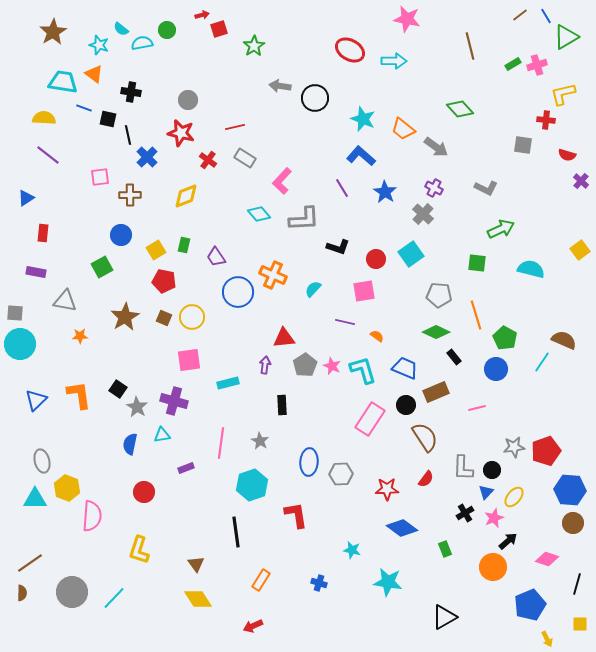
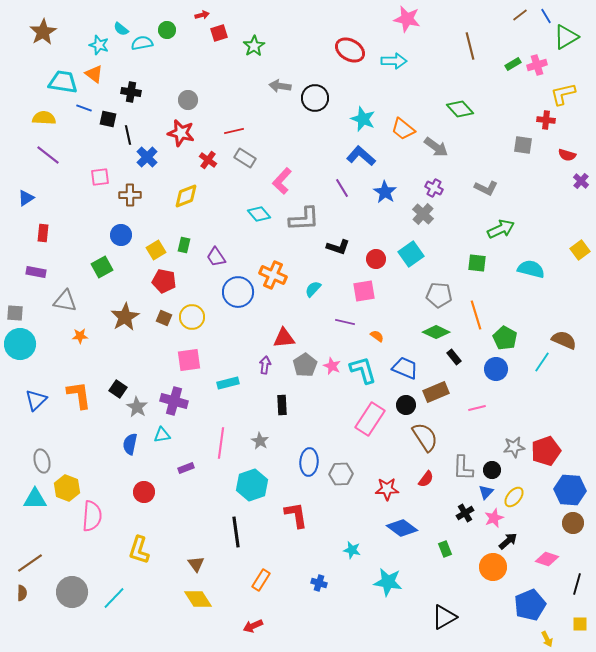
red square at (219, 29): moved 4 px down
brown star at (53, 32): moved 10 px left
red line at (235, 127): moved 1 px left, 4 px down
